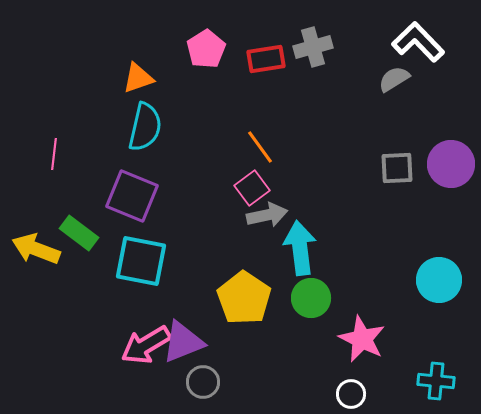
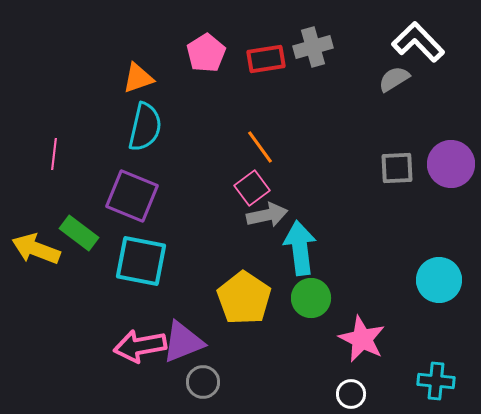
pink pentagon: moved 4 px down
pink arrow: moved 6 px left, 1 px down; rotated 21 degrees clockwise
